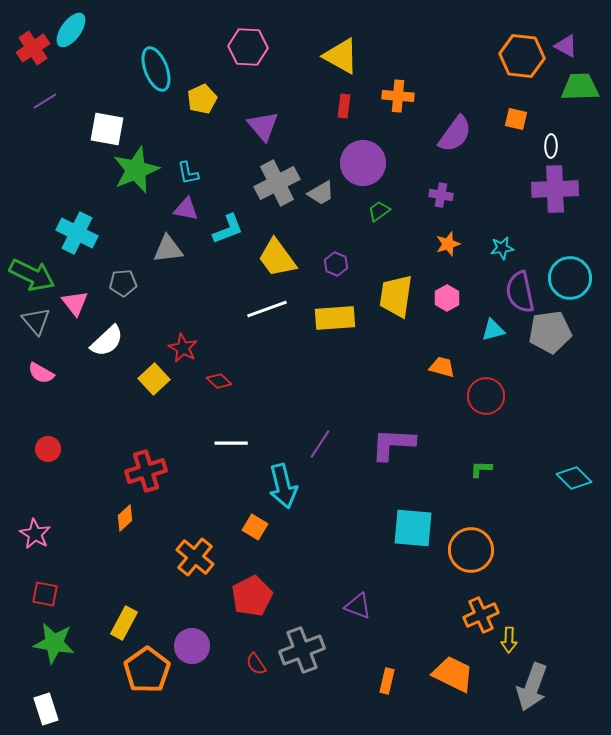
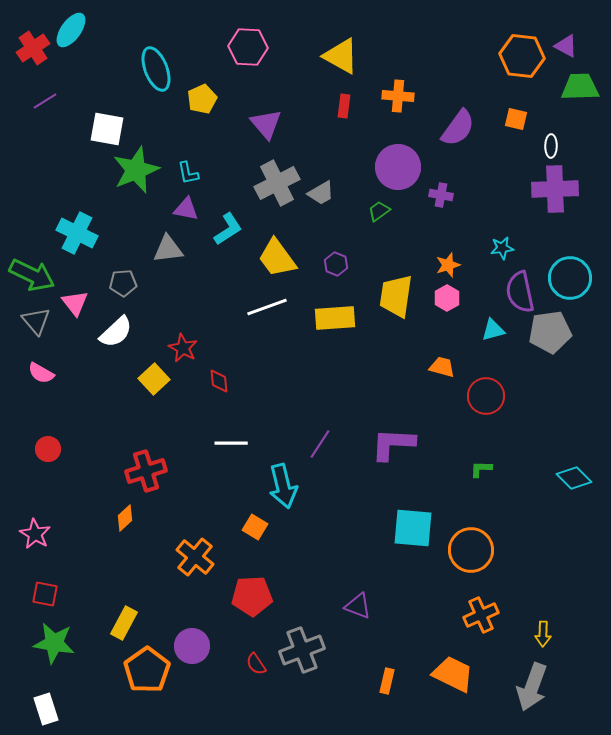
purple triangle at (263, 126): moved 3 px right, 2 px up
purple semicircle at (455, 134): moved 3 px right, 6 px up
purple circle at (363, 163): moved 35 px right, 4 px down
cyan L-shape at (228, 229): rotated 12 degrees counterclockwise
orange star at (448, 244): moved 21 px down
white line at (267, 309): moved 2 px up
white semicircle at (107, 341): moved 9 px right, 9 px up
red diamond at (219, 381): rotated 40 degrees clockwise
red pentagon at (252, 596): rotated 24 degrees clockwise
yellow arrow at (509, 640): moved 34 px right, 6 px up
